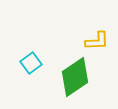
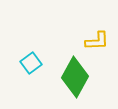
green diamond: rotated 27 degrees counterclockwise
